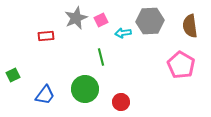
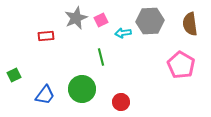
brown semicircle: moved 2 px up
green square: moved 1 px right
green circle: moved 3 px left
